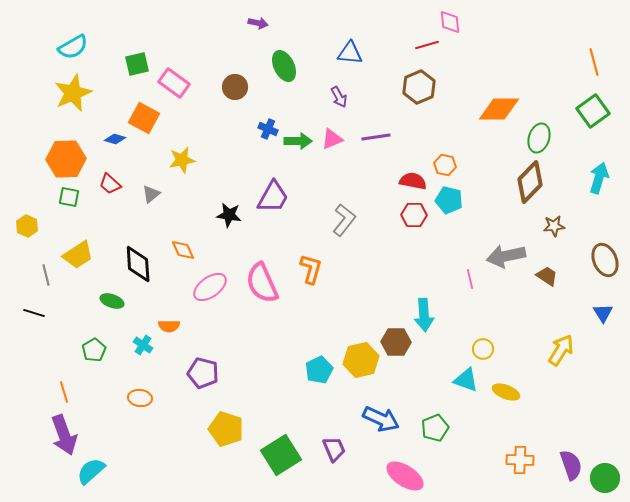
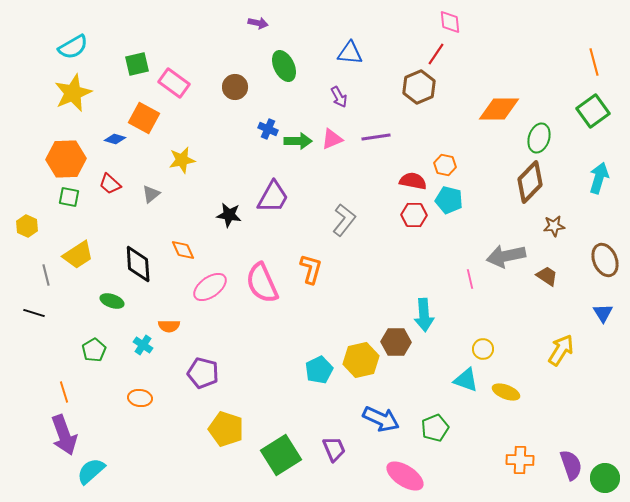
red line at (427, 45): moved 9 px right, 9 px down; rotated 40 degrees counterclockwise
